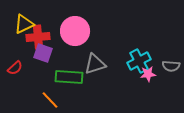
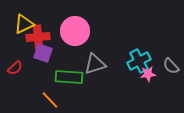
gray semicircle: rotated 42 degrees clockwise
